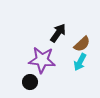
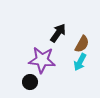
brown semicircle: rotated 18 degrees counterclockwise
